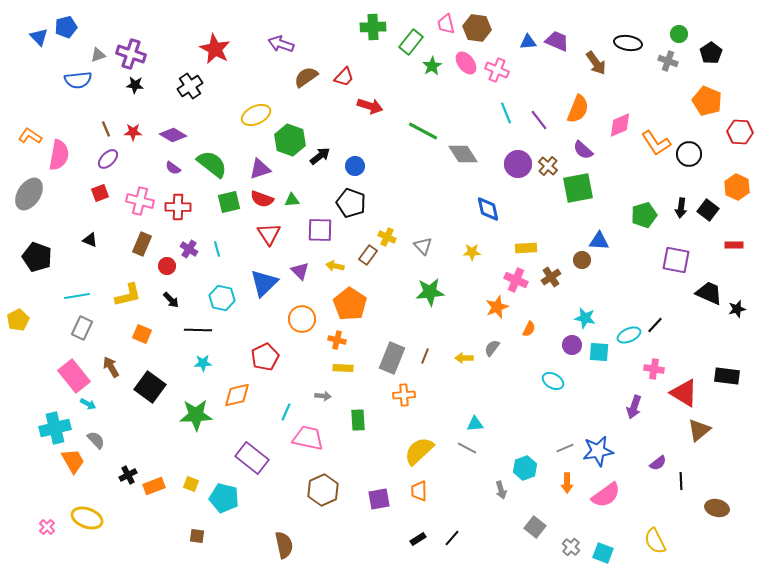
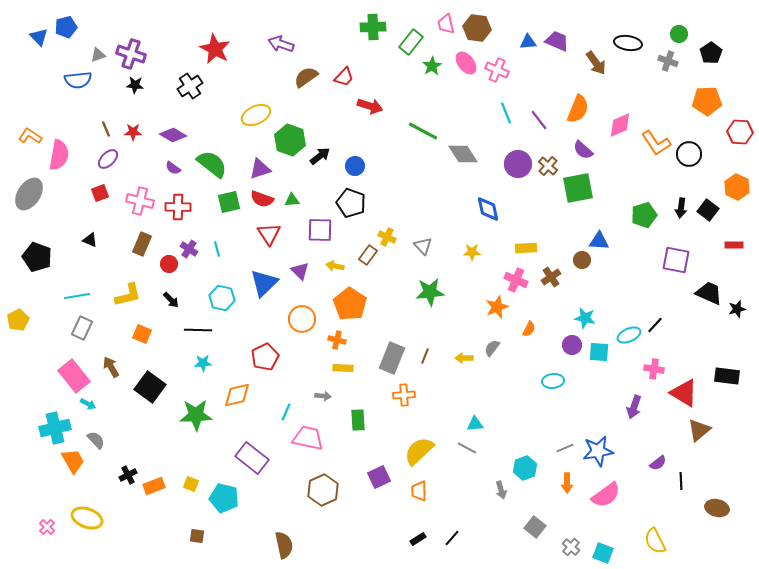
orange pentagon at (707, 101): rotated 24 degrees counterclockwise
red circle at (167, 266): moved 2 px right, 2 px up
cyan ellipse at (553, 381): rotated 35 degrees counterclockwise
purple square at (379, 499): moved 22 px up; rotated 15 degrees counterclockwise
